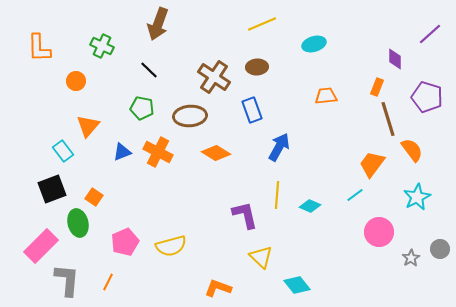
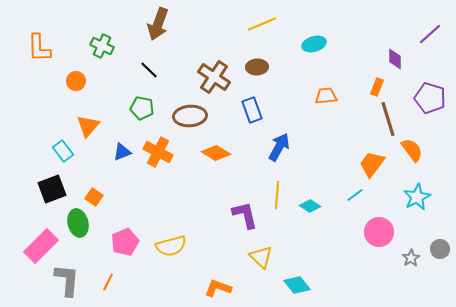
purple pentagon at (427, 97): moved 3 px right, 1 px down
cyan diamond at (310, 206): rotated 10 degrees clockwise
